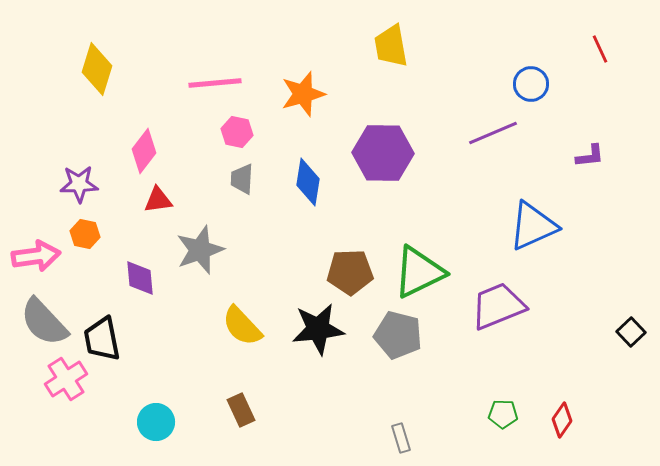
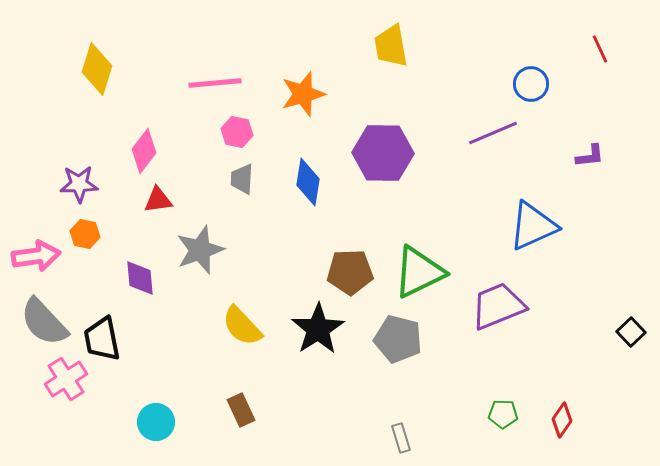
black star: rotated 26 degrees counterclockwise
gray pentagon: moved 4 px down
